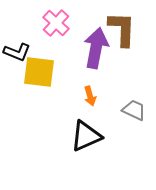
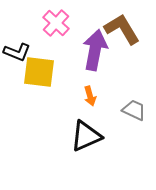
brown L-shape: rotated 33 degrees counterclockwise
purple arrow: moved 1 px left, 2 px down
